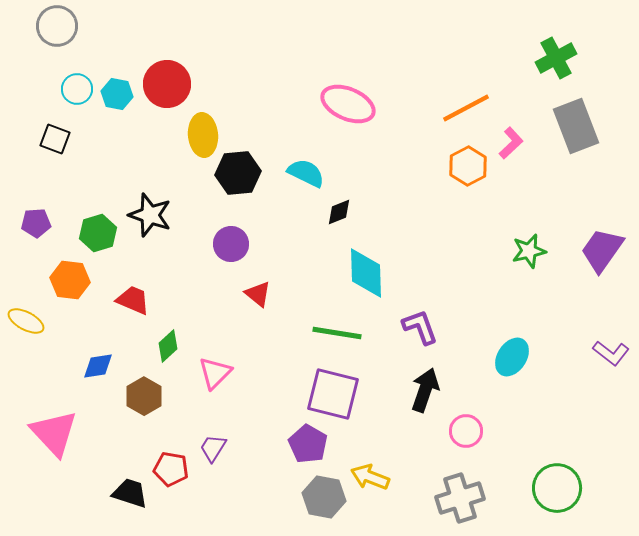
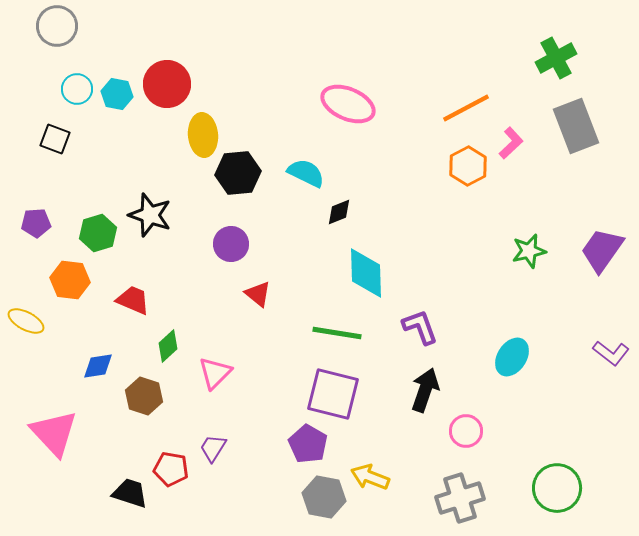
brown hexagon at (144, 396): rotated 12 degrees counterclockwise
